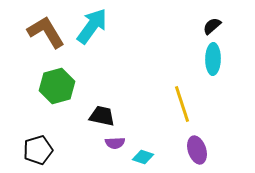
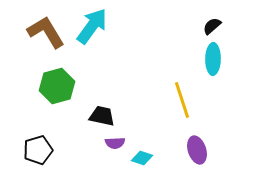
yellow line: moved 4 px up
cyan diamond: moved 1 px left, 1 px down
